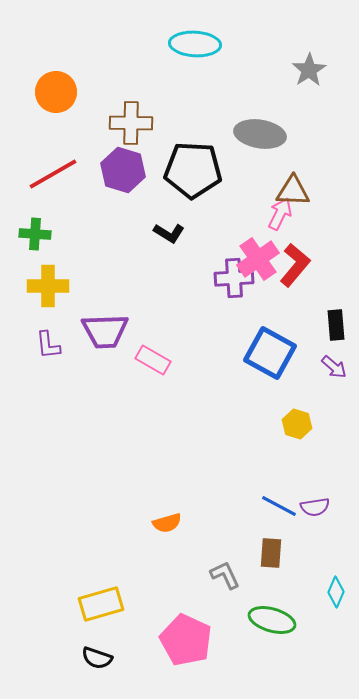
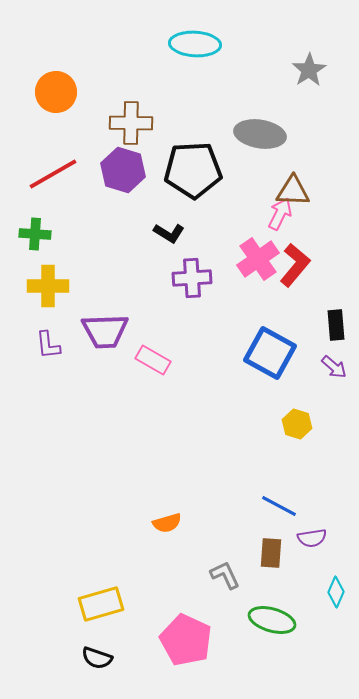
black pentagon: rotated 6 degrees counterclockwise
purple cross: moved 42 px left
purple semicircle: moved 3 px left, 31 px down
